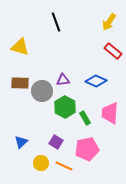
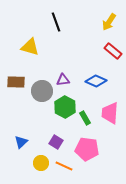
yellow triangle: moved 10 px right
brown rectangle: moved 4 px left, 1 px up
pink pentagon: rotated 20 degrees clockwise
